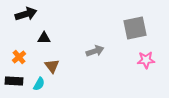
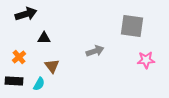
gray square: moved 3 px left, 2 px up; rotated 20 degrees clockwise
